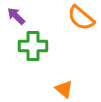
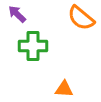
purple arrow: moved 1 px right, 2 px up
orange triangle: rotated 36 degrees counterclockwise
